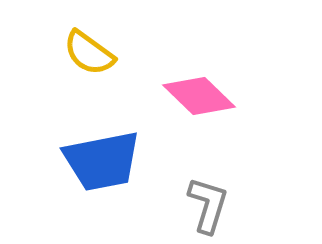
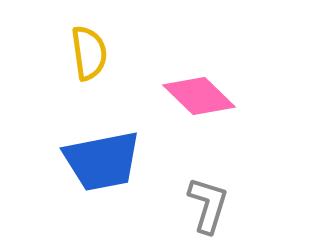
yellow semicircle: rotated 134 degrees counterclockwise
